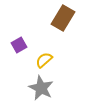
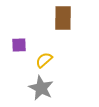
brown rectangle: rotated 30 degrees counterclockwise
purple square: rotated 28 degrees clockwise
